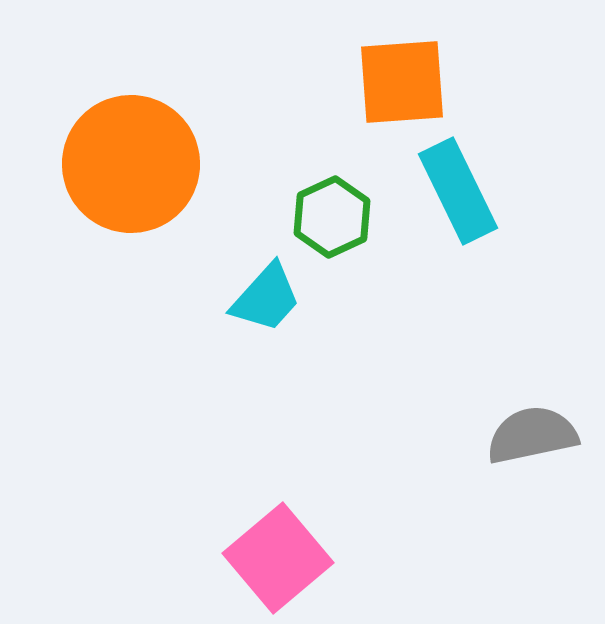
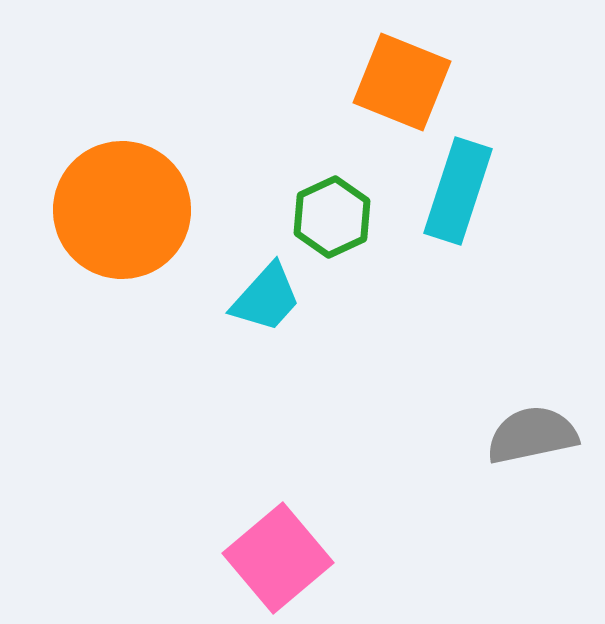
orange square: rotated 26 degrees clockwise
orange circle: moved 9 px left, 46 px down
cyan rectangle: rotated 44 degrees clockwise
